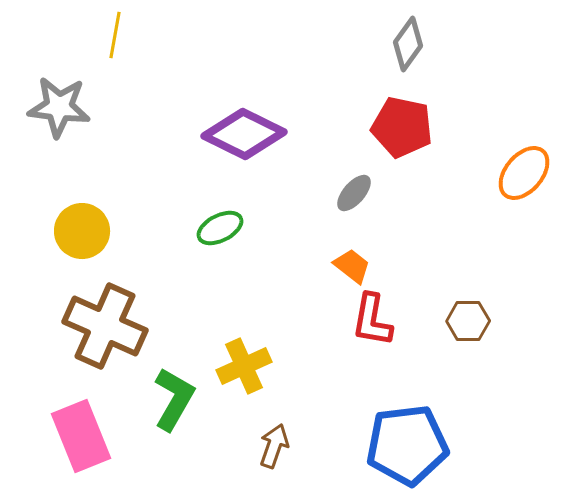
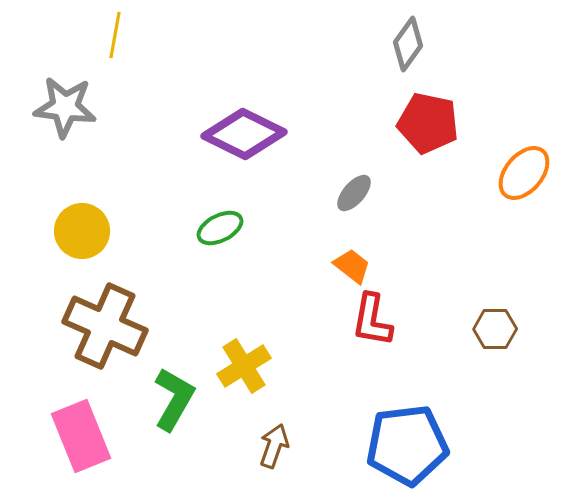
gray star: moved 6 px right
red pentagon: moved 26 px right, 4 px up
brown hexagon: moved 27 px right, 8 px down
yellow cross: rotated 8 degrees counterclockwise
